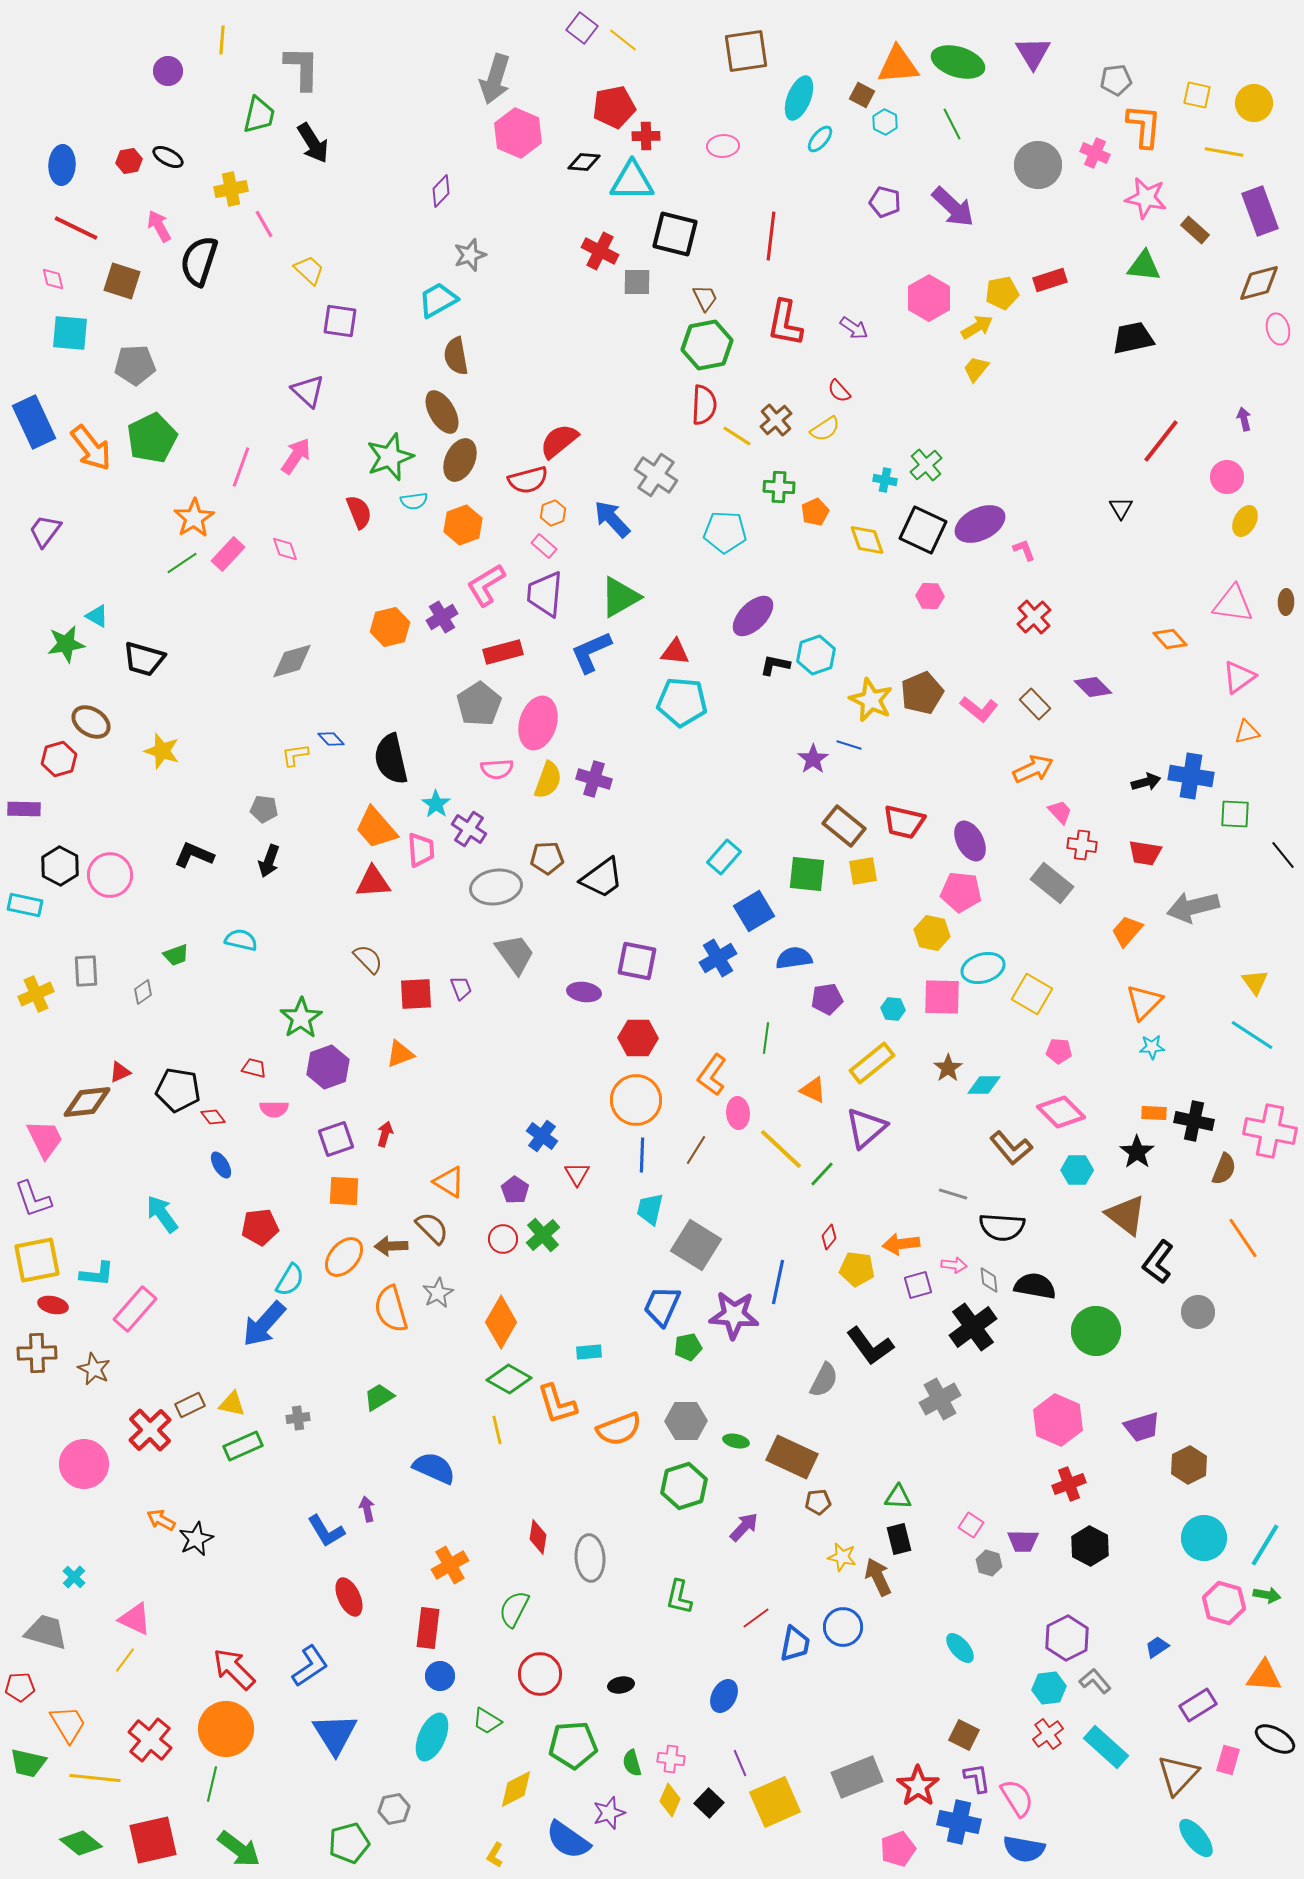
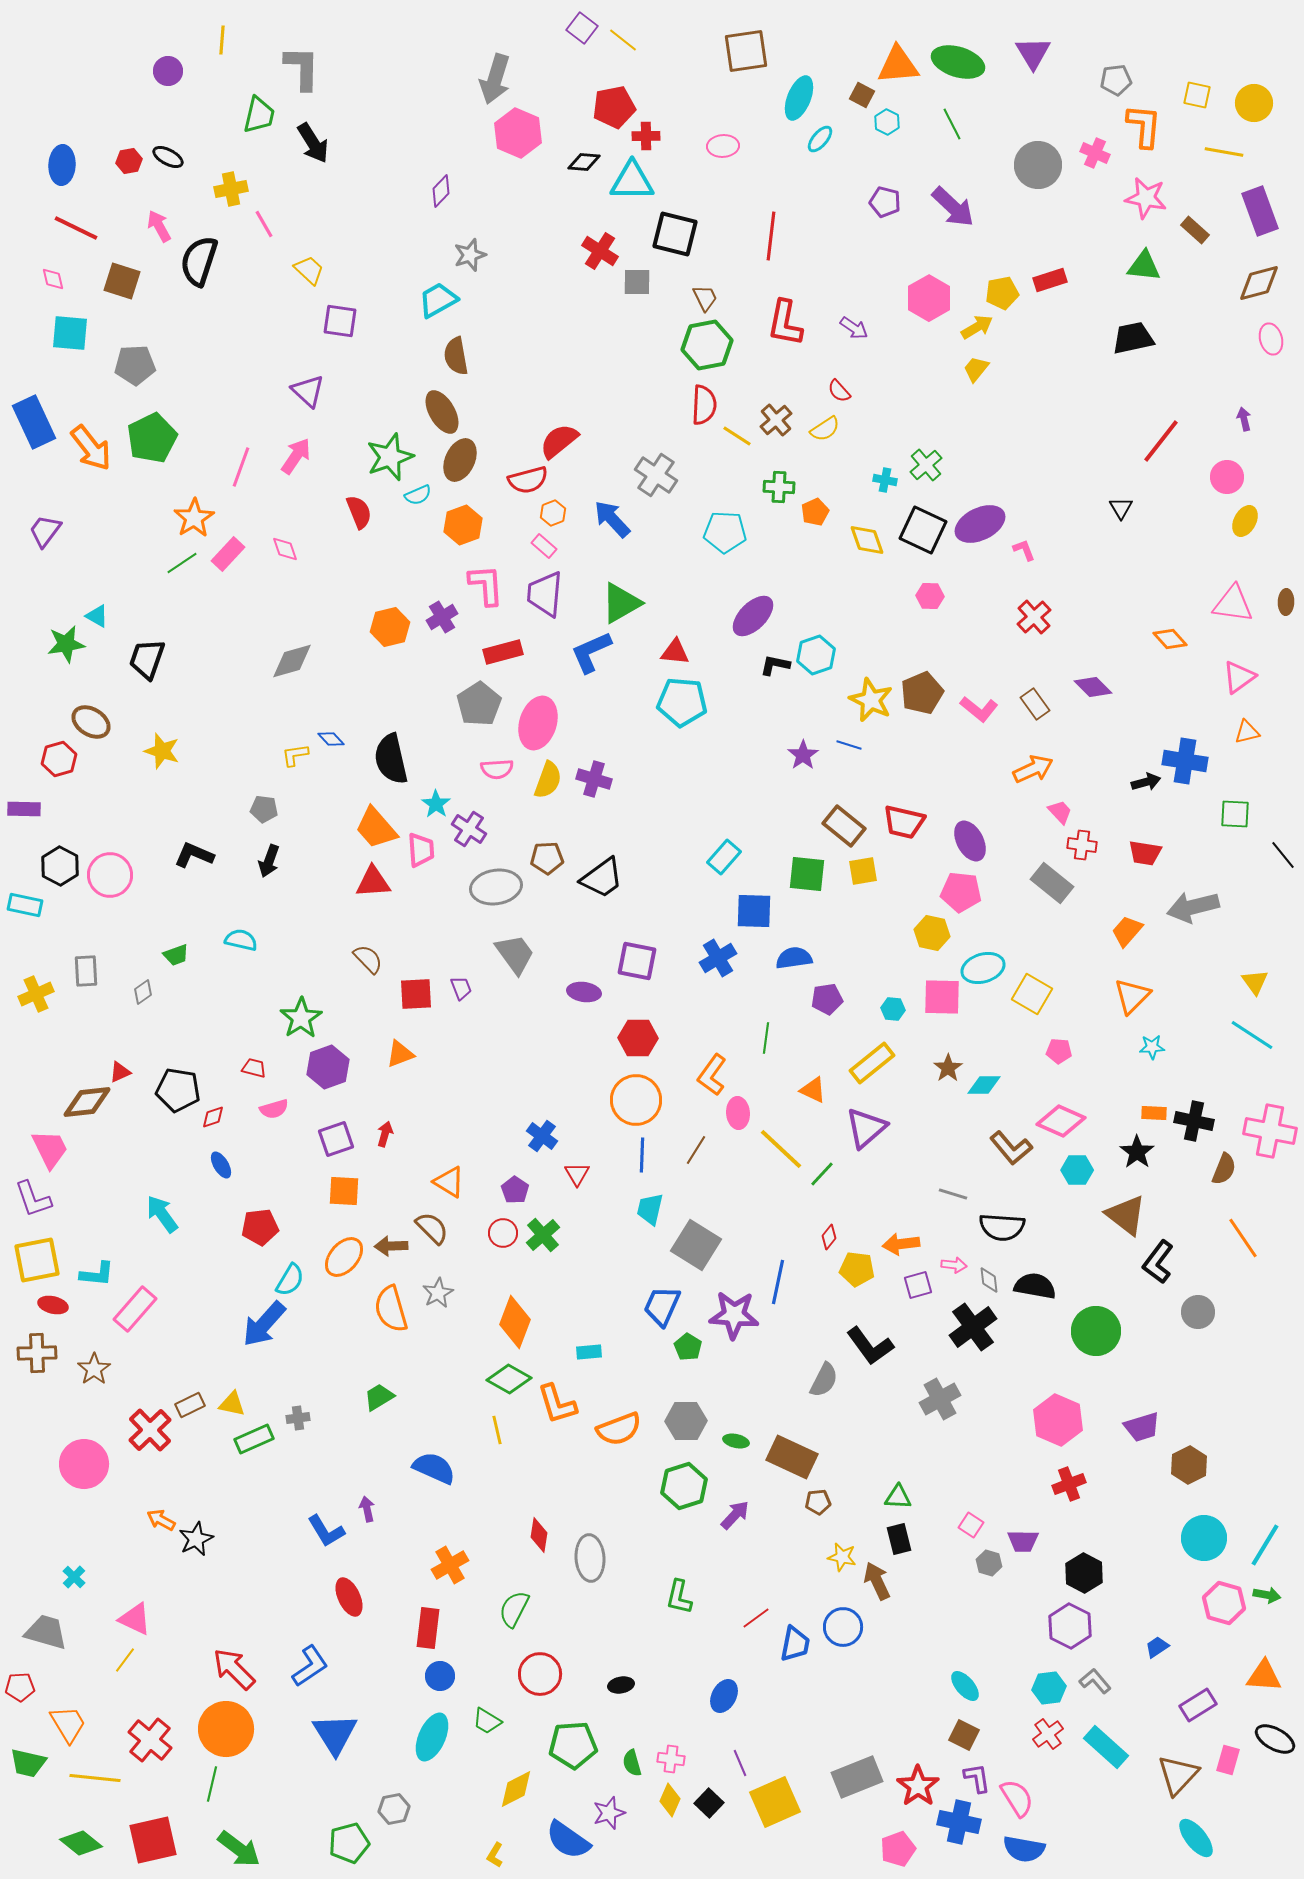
cyan hexagon at (885, 122): moved 2 px right
red cross at (600, 251): rotated 6 degrees clockwise
pink ellipse at (1278, 329): moved 7 px left, 10 px down
cyan semicircle at (414, 501): moved 4 px right, 6 px up; rotated 16 degrees counterclockwise
pink L-shape at (486, 585): rotated 117 degrees clockwise
green triangle at (620, 597): moved 1 px right, 6 px down
black trapezoid at (144, 659): moved 3 px right; rotated 93 degrees clockwise
brown rectangle at (1035, 704): rotated 8 degrees clockwise
purple star at (813, 759): moved 10 px left, 4 px up
blue cross at (1191, 776): moved 6 px left, 15 px up
blue square at (754, 911): rotated 33 degrees clockwise
orange triangle at (1144, 1002): moved 12 px left, 6 px up
pink semicircle at (274, 1109): rotated 16 degrees counterclockwise
pink diamond at (1061, 1112): moved 9 px down; rotated 21 degrees counterclockwise
red diamond at (213, 1117): rotated 70 degrees counterclockwise
pink trapezoid at (45, 1139): moved 5 px right, 10 px down
red circle at (503, 1239): moved 6 px up
orange diamond at (501, 1322): moved 14 px right; rotated 9 degrees counterclockwise
green pentagon at (688, 1347): rotated 28 degrees counterclockwise
brown star at (94, 1369): rotated 12 degrees clockwise
green rectangle at (243, 1446): moved 11 px right, 7 px up
purple arrow at (744, 1527): moved 9 px left, 12 px up
red diamond at (538, 1537): moved 1 px right, 2 px up
black hexagon at (1090, 1546): moved 6 px left, 27 px down
brown arrow at (878, 1577): moved 1 px left, 4 px down
purple hexagon at (1067, 1638): moved 3 px right, 12 px up; rotated 6 degrees counterclockwise
cyan ellipse at (960, 1648): moved 5 px right, 38 px down
